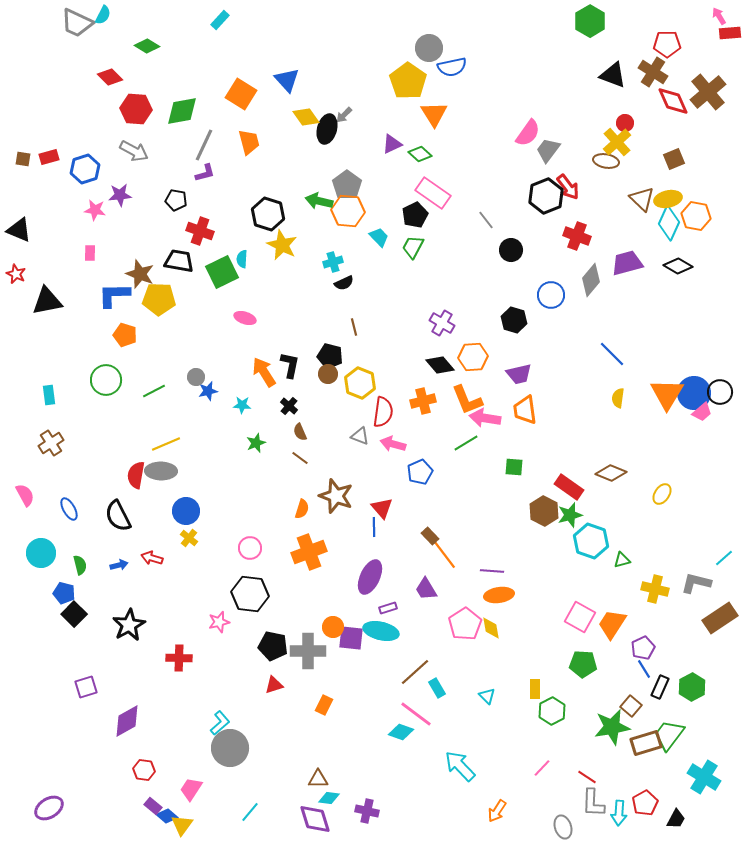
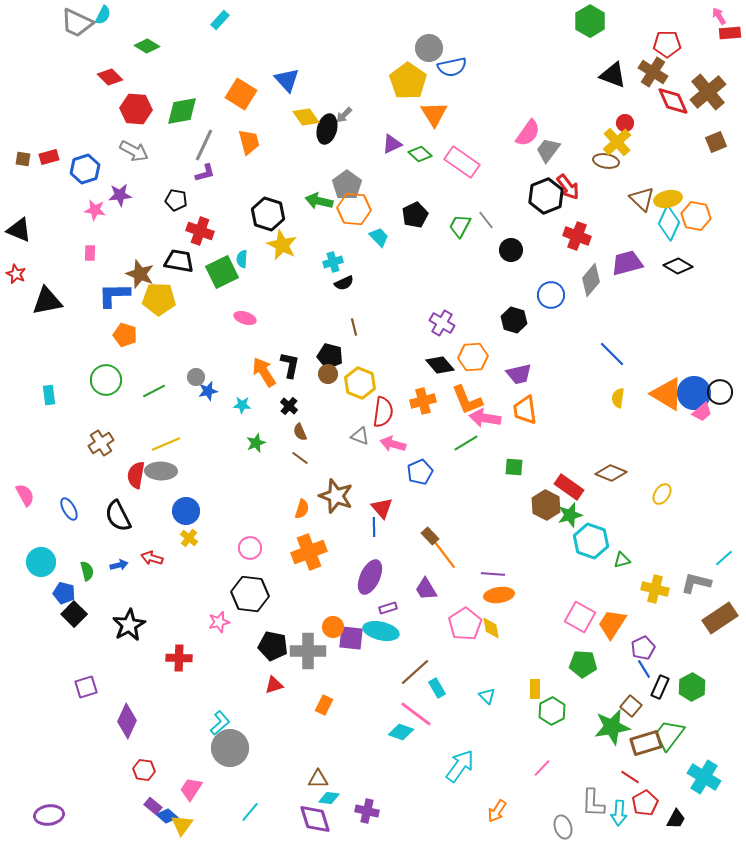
brown square at (674, 159): moved 42 px right, 17 px up
pink rectangle at (433, 193): moved 29 px right, 31 px up
orange hexagon at (348, 211): moved 6 px right, 2 px up
green trapezoid at (413, 247): moved 47 px right, 21 px up
orange triangle at (667, 394): rotated 30 degrees counterclockwise
brown cross at (51, 443): moved 50 px right
brown hexagon at (544, 511): moved 2 px right, 6 px up
cyan circle at (41, 553): moved 9 px down
green semicircle at (80, 565): moved 7 px right, 6 px down
purple line at (492, 571): moved 1 px right, 3 px down
purple diamond at (127, 721): rotated 36 degrees counterclockwise
cyan arrow at (460, 766): rotated 80 degrees clockwise
red line at (587, 777): moved 43 px right
purple ellipse at (49, 808): moved 7 px down; rotated 24 degrees clockwise
